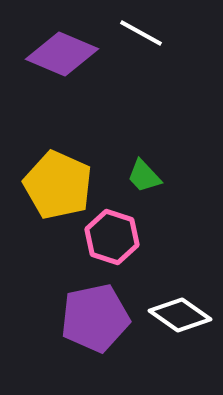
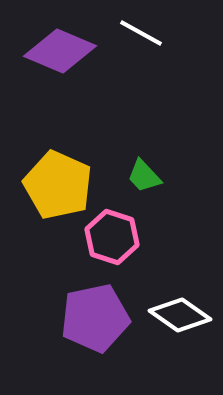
purple diamond: moved 2 px left, 3 px up
